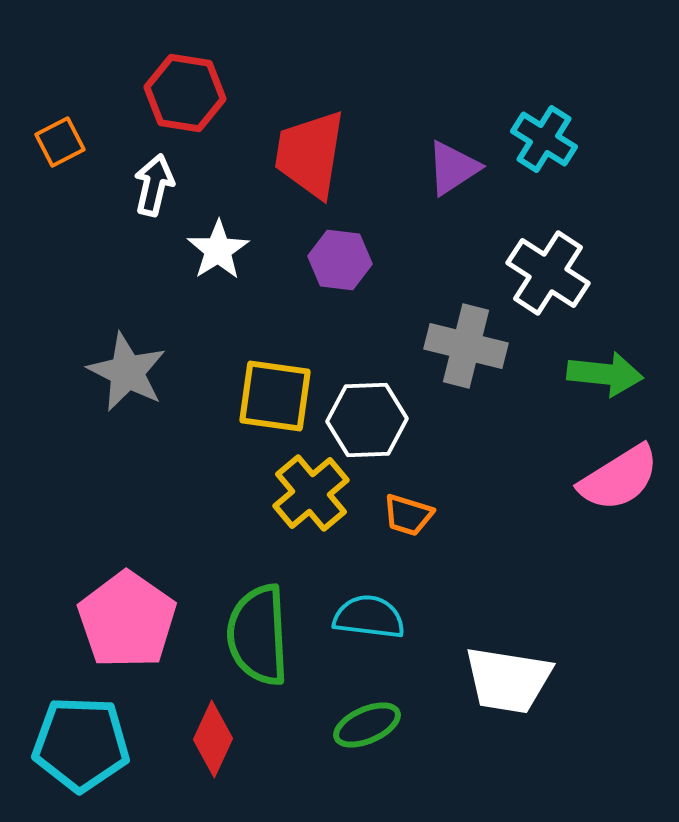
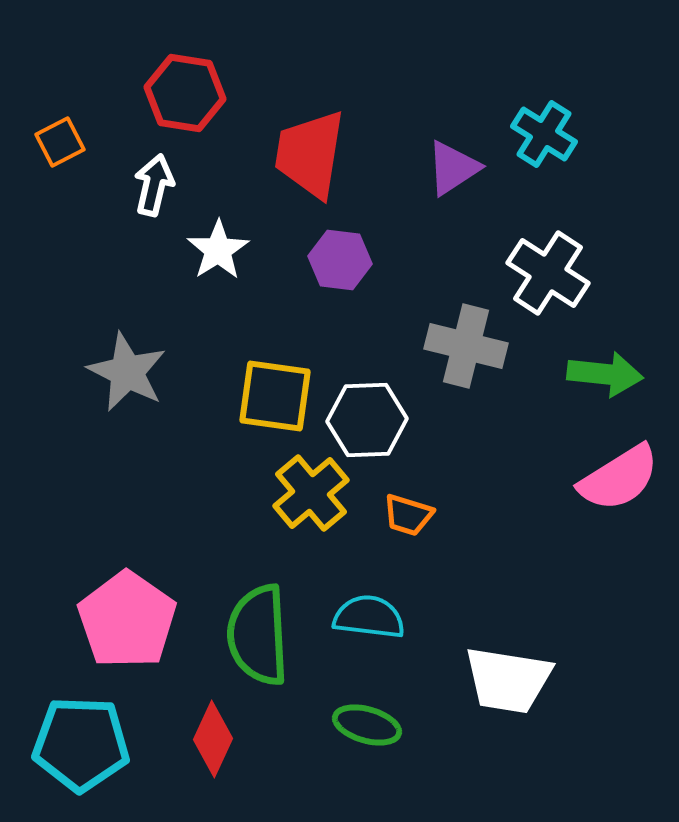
cyan cross: moved 5 px up
green ellipse: rotated 40 degrees clockwise
